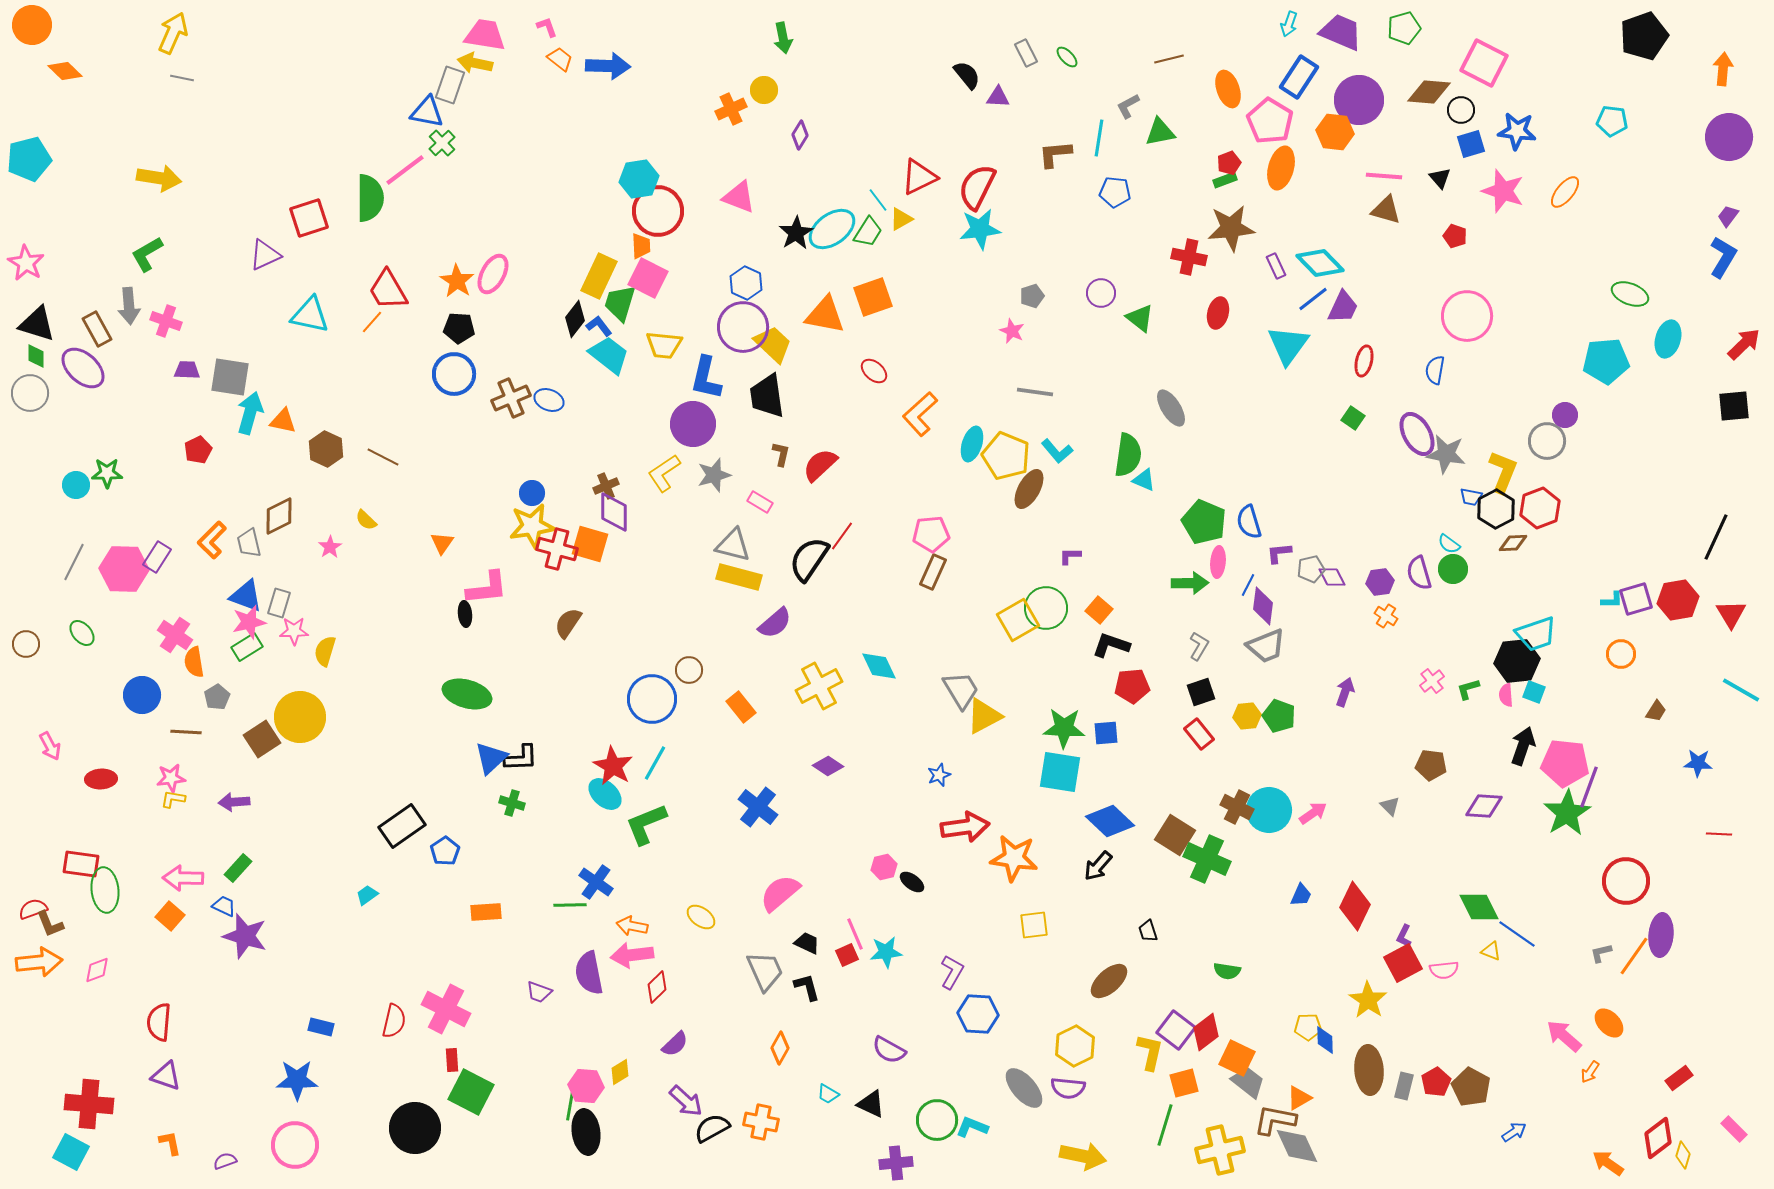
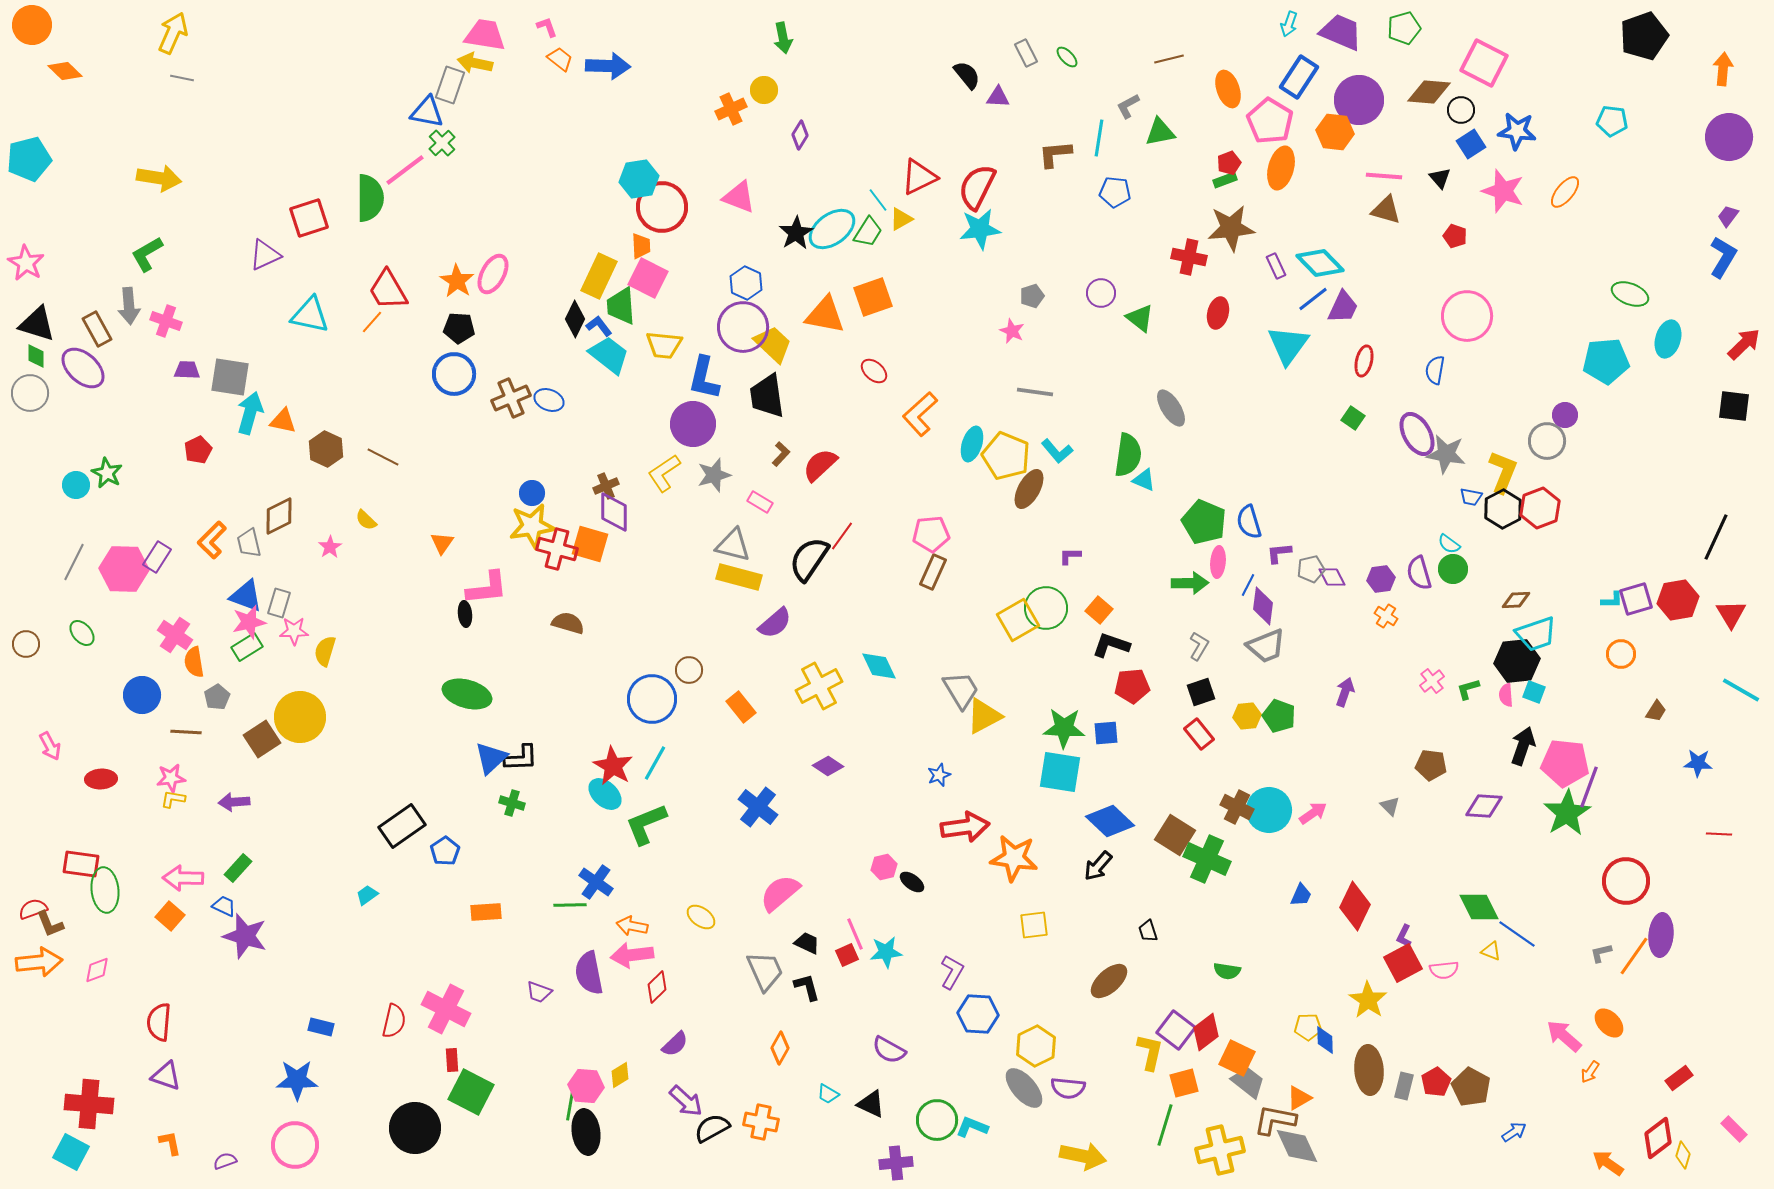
blue square at (1471, 144): rotated 16 degrees counterclockwise
red circle at (658, 211): moved 4 px right, 4 px up
green trapezoid at (620, 303): moved 1 px right, 3 px down; rotated 21 degrees counterclockwise
black diamond at (575, 319): rotated 12 degrees counterclockwise
blue L-shape at (706, 378): moved 2 px left
black square at (1734, 406): rotated 12 degrees clockwise
brown L-shape at (781, 454): rotated 30 degrees clockwise
green star at (107, 473): rotated 28 degrees clockwise
black hexagon at (1496, 509): moved 7 px right
brown diamond at (1513, 543): moved 3 px right, 57 px down
purple hexagon at (1380, 582): moved 1 px right, 3 px up
brown semicircle at (568, 623): rotated 72 degrees clockwise
yellow hexagon at (1075, 1046): moved 39 px left
yellow diamond at (620, 1072): moved 3 px down
